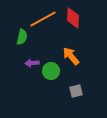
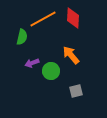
orange arrow: moved 1 px up
purple arrow: rotated 16 degrees counterclockwise
